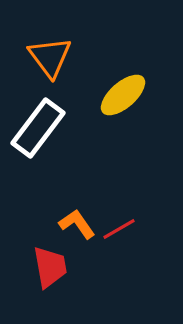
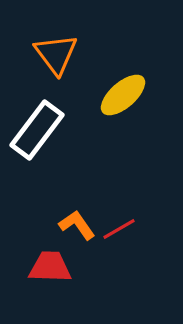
orange triangle: moved 6 px right, 3 px up
white rectangle: moved 1 px left, 2 px down
orange L-shape: moved 1 px down
red trapezoid: rotated 78 degrees counterclockwise
